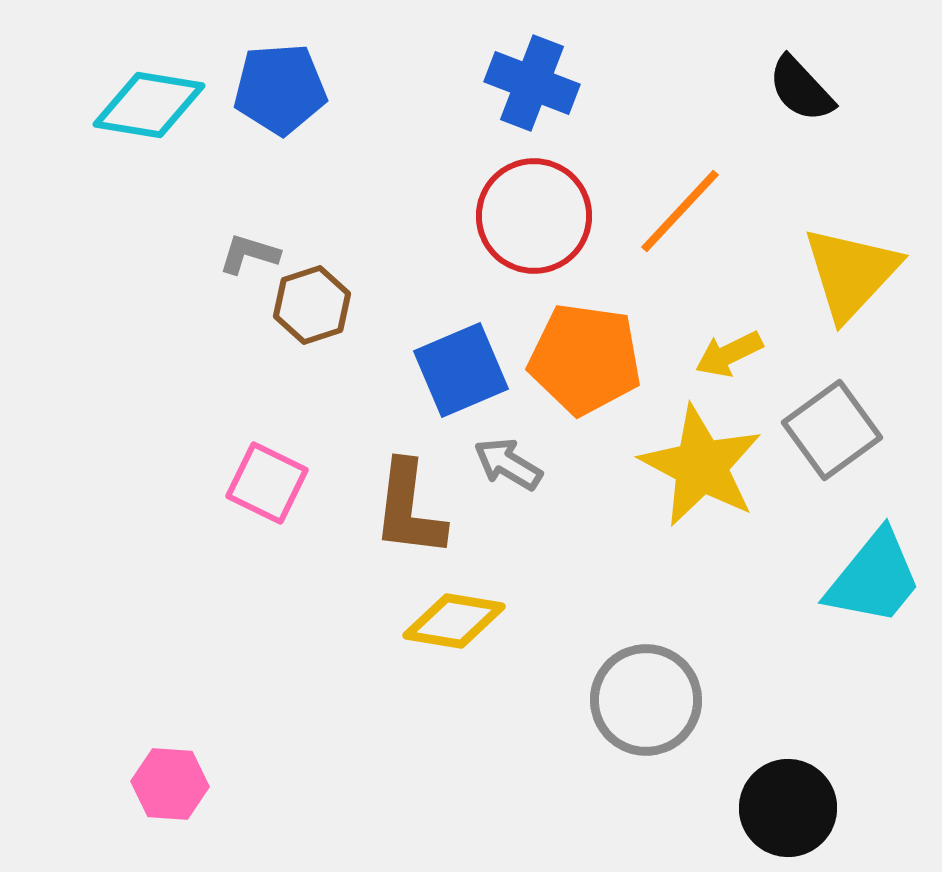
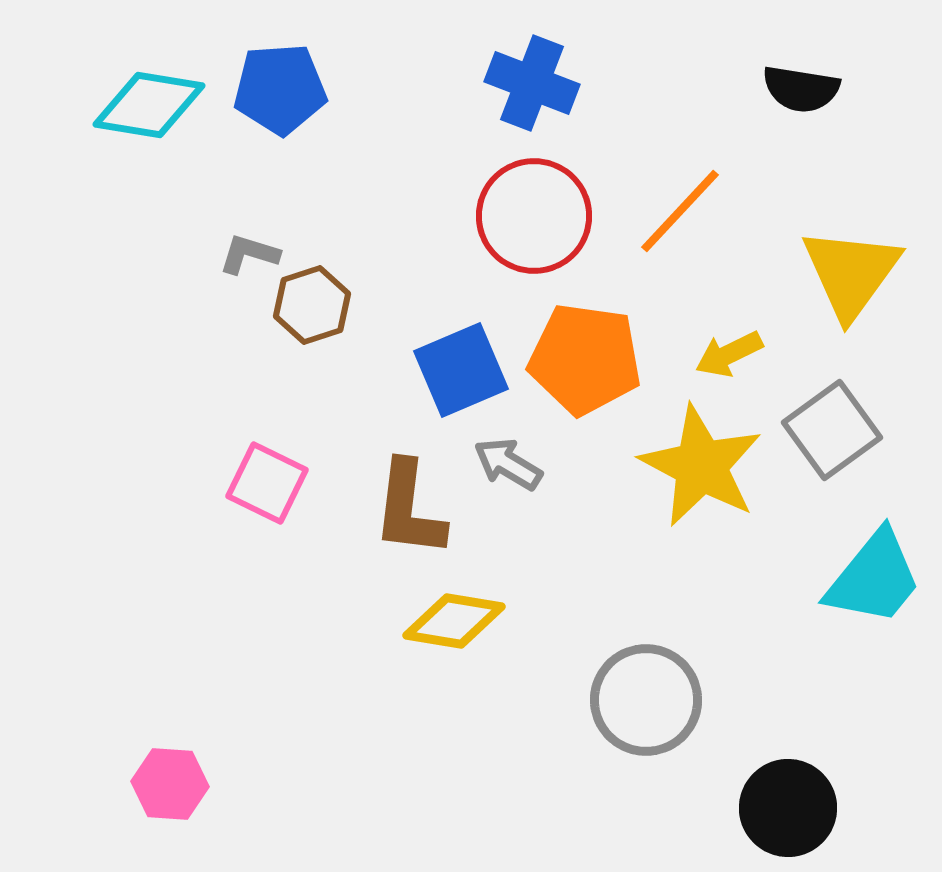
black semicircle: rotated 38 degrees counterclockwise
yellow triangle: rotated 7 degrees counterclockwise
